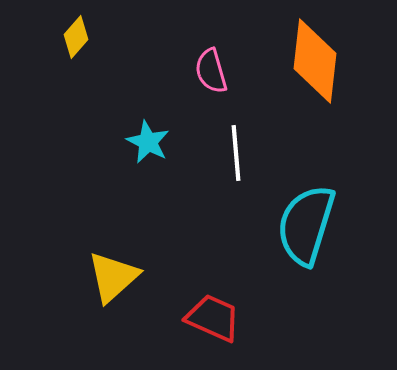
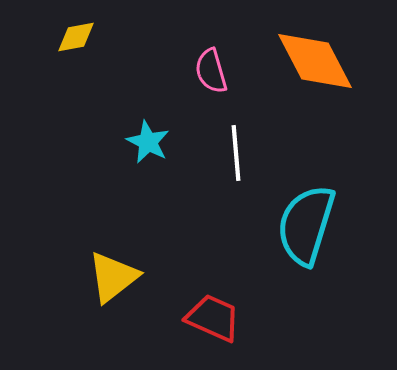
yellow diamond: rotated 39 degrees clockwise
orange diamond: rotated 34 degrees counterclockwise
yellow triangle: rotated 4 degrees clockwise
